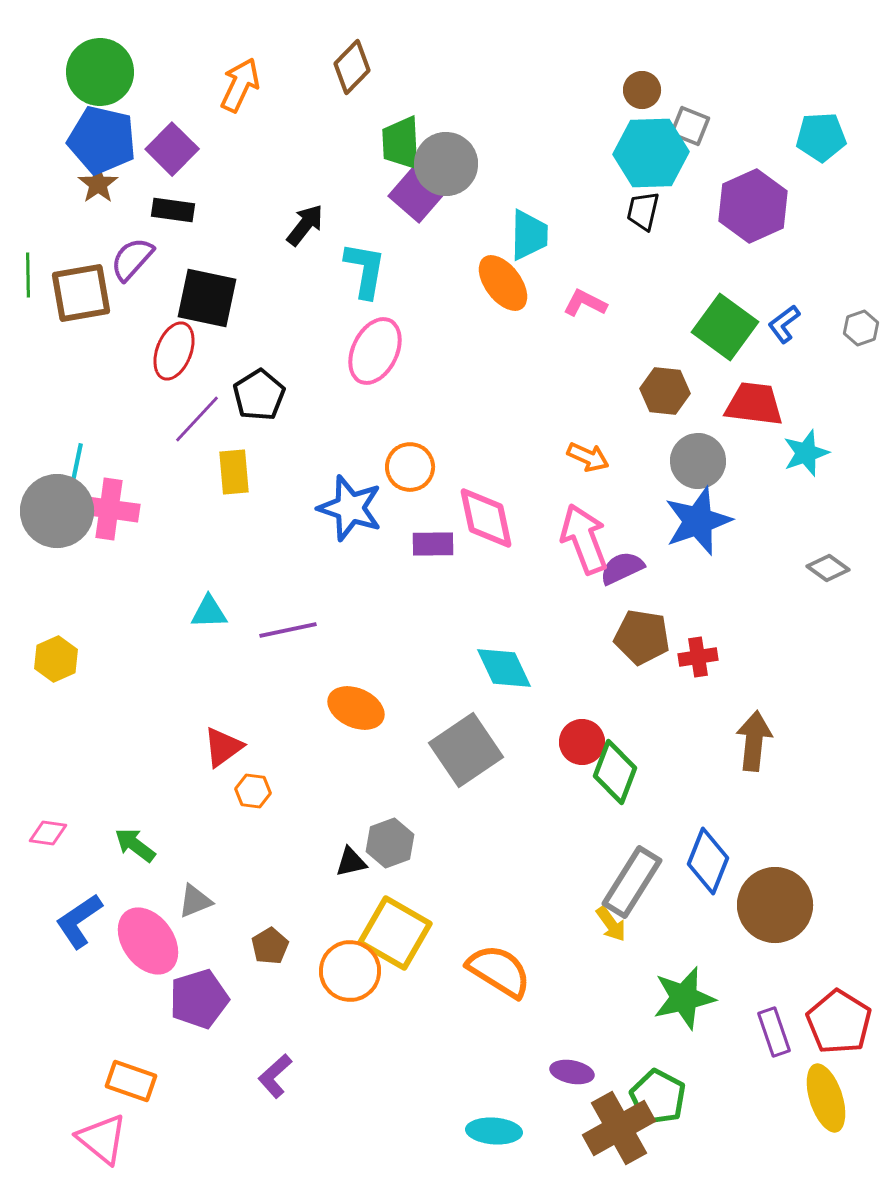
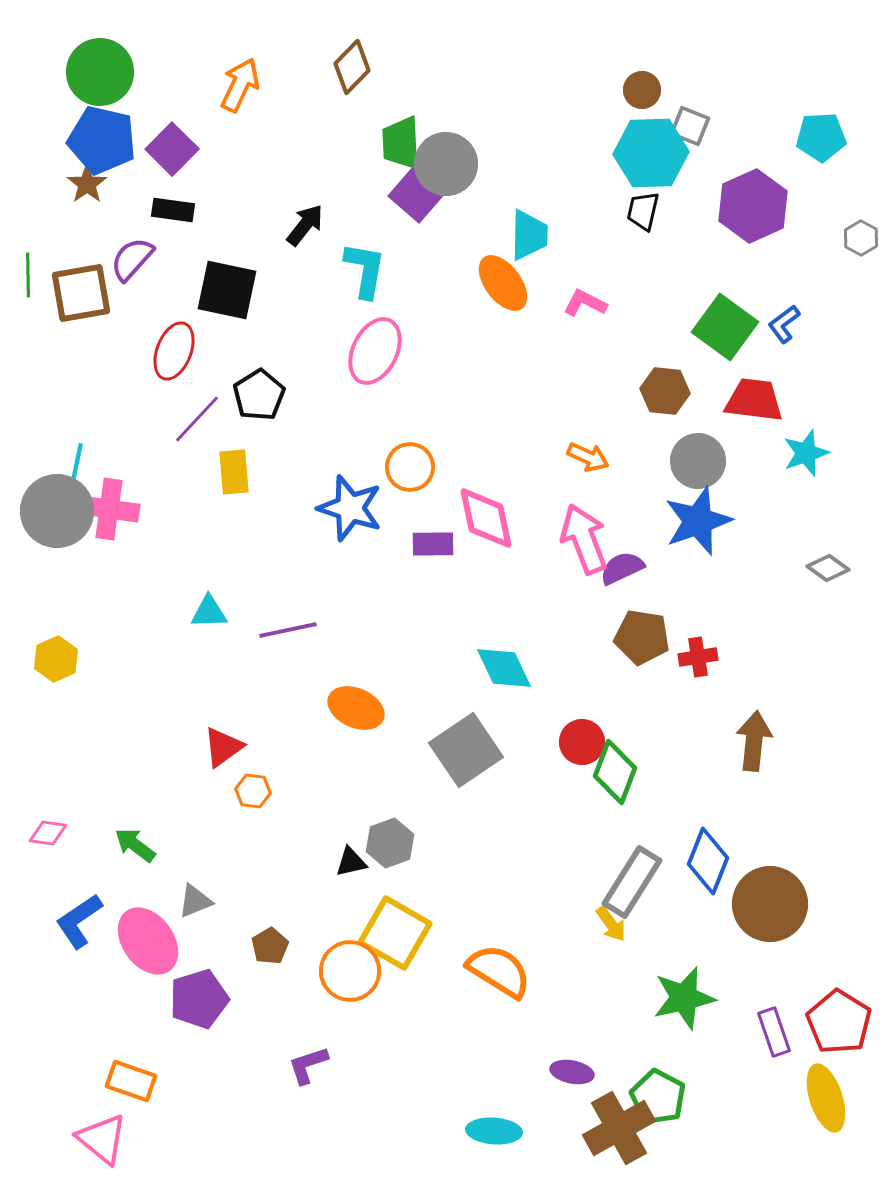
brown star at (98, 184): moved 11 px left
black square at (207, 298): moved 20 px right, 8 px up
gray hexagon at (861, 328): moved 90 px up; rotated 12 degrees counterclockwise
red trapezoid at (754, 404): moved 4 px up
brown circle at (775, 905): moved 5 px left, 1 px up
purple L-shape at (275, 1076): moved 33 px right, 11 px up; rotated 24 degrees clockwise
